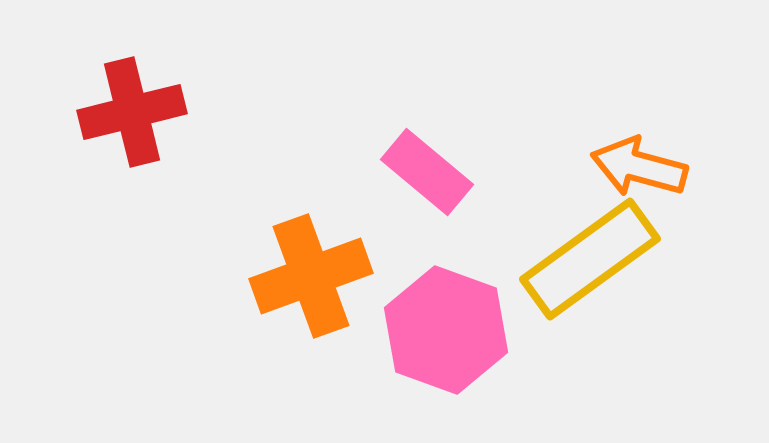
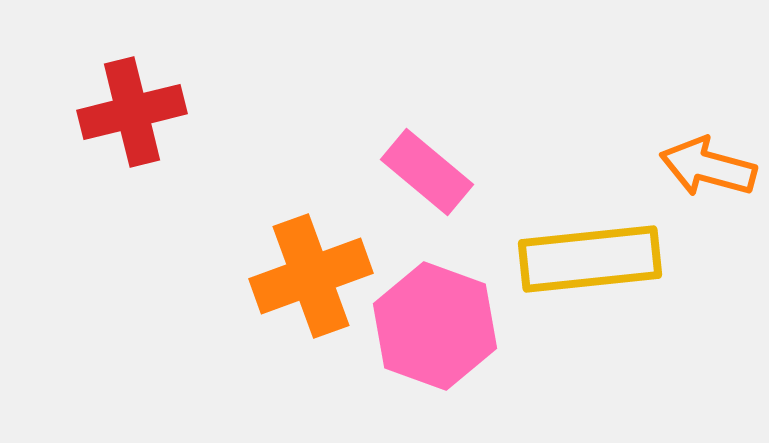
orange arrow: moved 69 px right
yellow rectangle: rotated 30 degrees clockwise
pink hexagon: moved 11 px left, 4 px up
